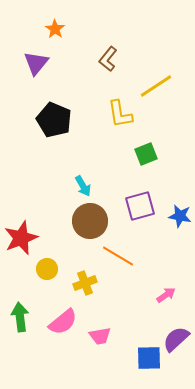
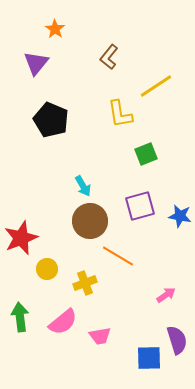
brown L-shape: moved 1 px right, 2 px up
black pentagon: moved 3 px left
purple semicircle: moved 1 px right, 1 px down; rotated 116 degrees clockwise
